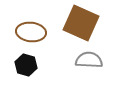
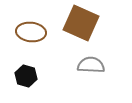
gray semicircle: moved 2 px right, 5 px down
black hexagon: moved 11 px down
